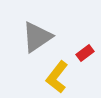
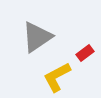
yellow L-shape: rotated 24 degrees clockwise
